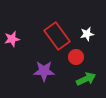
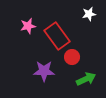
white star: moved 2 px right, 20 px up
pink star: moved 16 px right, 13 px up
red circle: moved 4 px left
